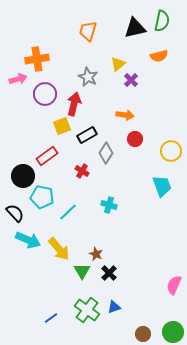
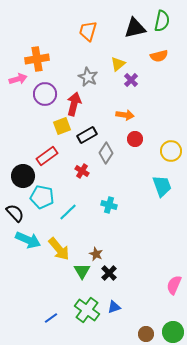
brown circle: moved 3 px right
